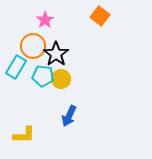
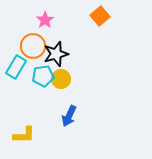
orange square: rotated 12 degrees clockwise
black star: rotated 20 degrees clockwise
cyan pentagon: rotated 15 degrees counterclockwise
